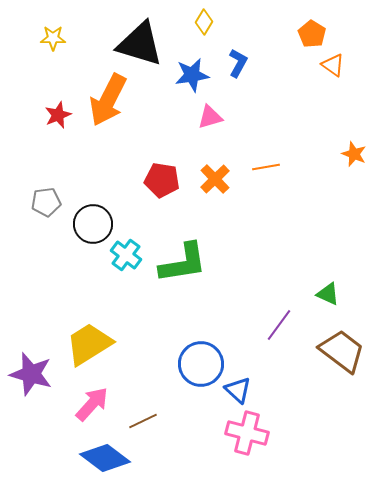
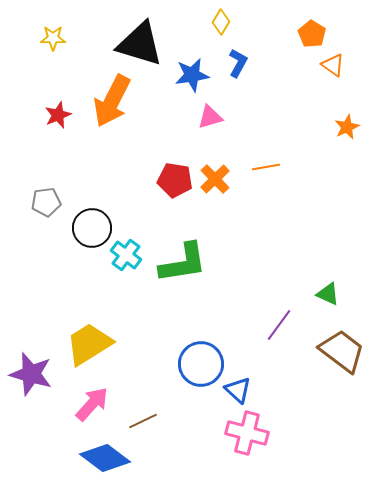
yellow diamond: moved 17 px right
orange arrow: moved 4 px right, 1 px down
orange star: moved 7 px left, 27 px up; rotated 25 degrees clockwise
red pentagon: moved 13 px right
black circle: moved 1 px left, 4 px down
